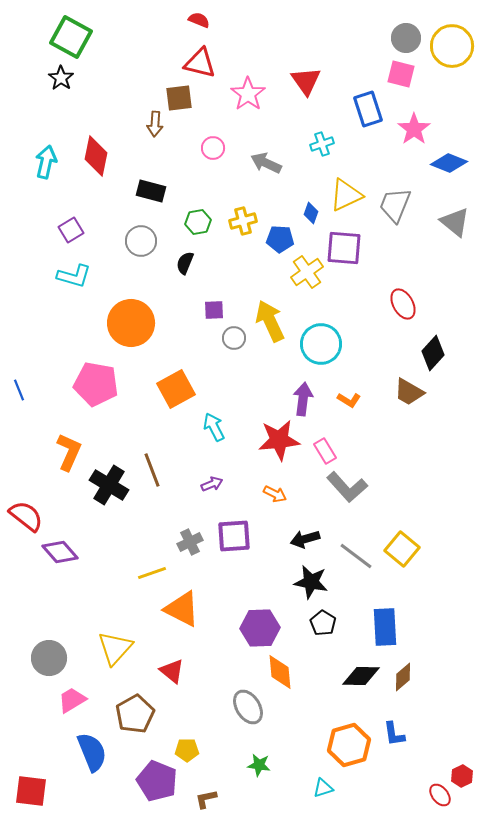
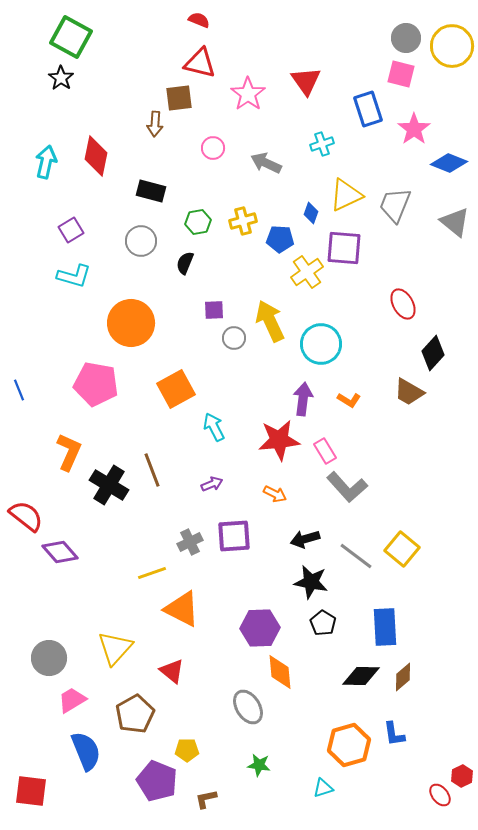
blue semicircle at (92, 752): moved 6 px left, 1 px up
